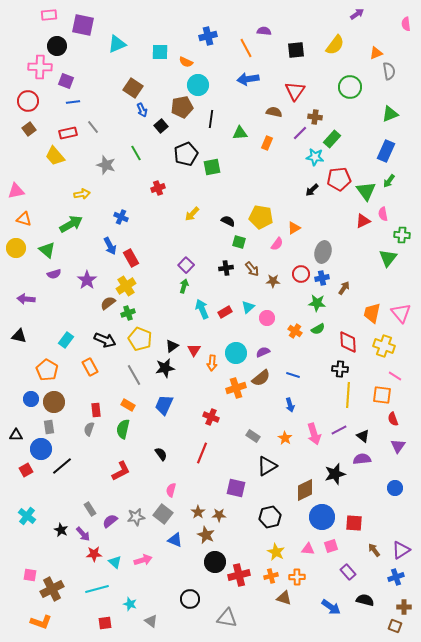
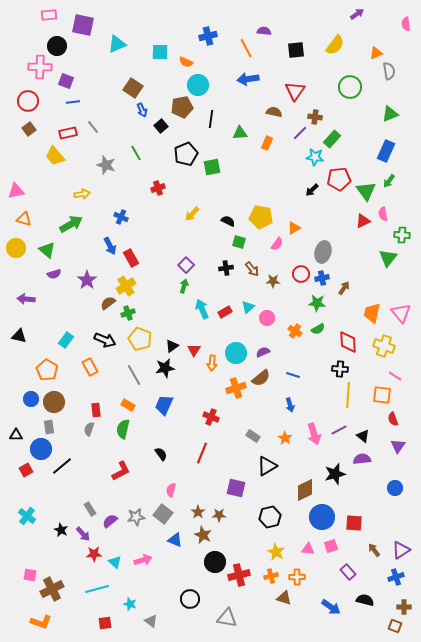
brown star at (206, 535): moved 3 px left
